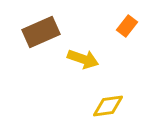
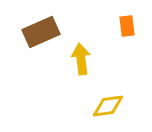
orange rectangle: rotated 45 degrees counterclockwise
yellow arrow: moved 2 px left; rotated 116 degrees counterclockwise
